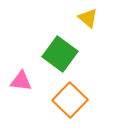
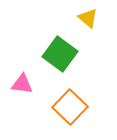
pink triangle: moved 1 px right, 3 px down
orange square: moved 7 px down
